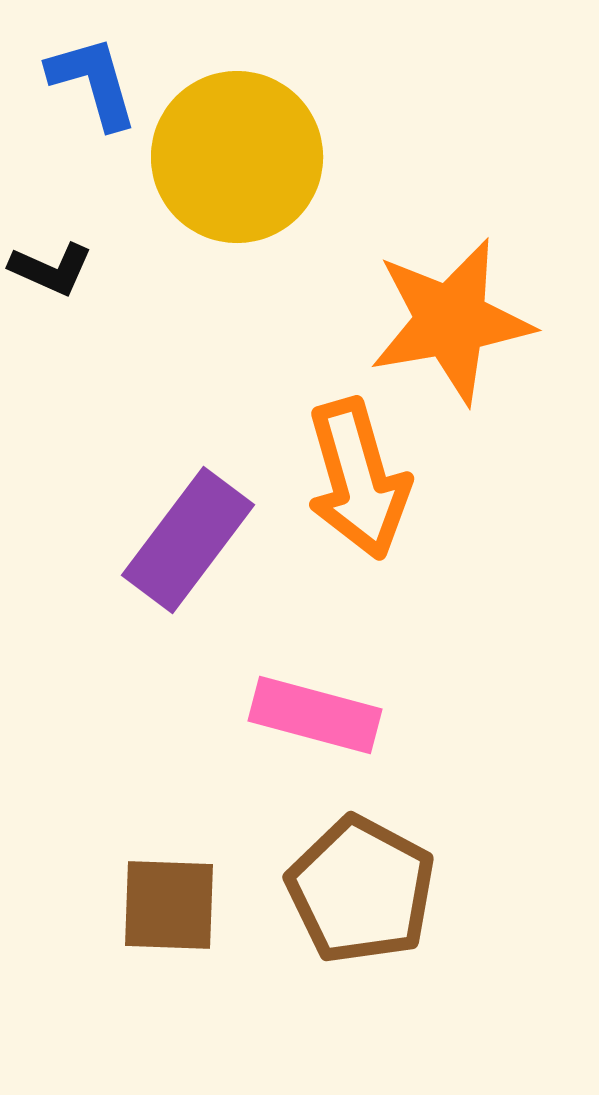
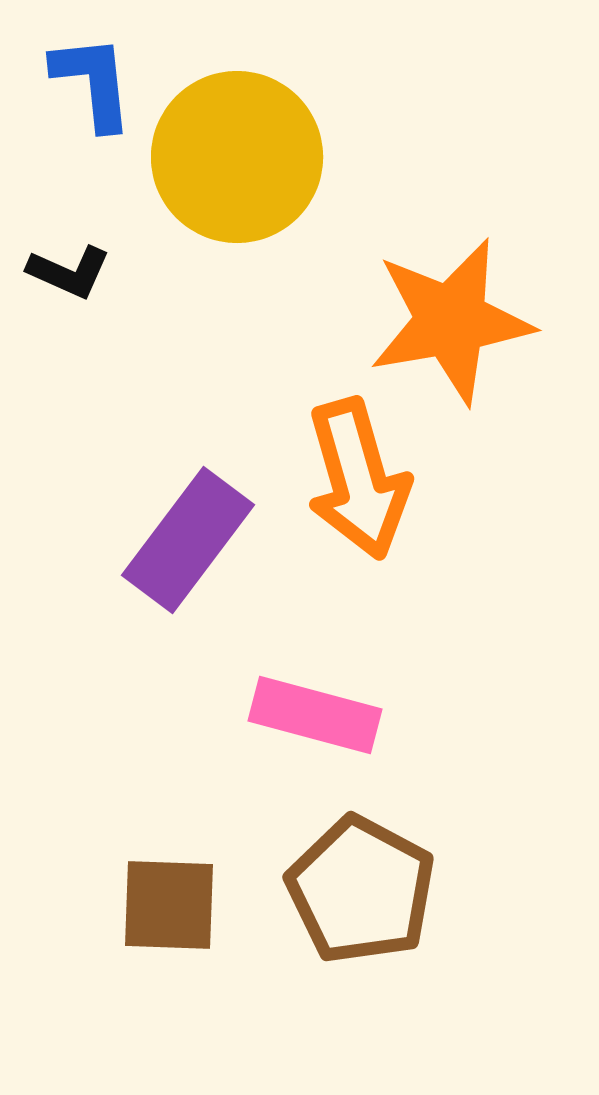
blue L-shape: rotated 10 degrees clockwise
black L-shape: moved 18 px right, 3 px down
